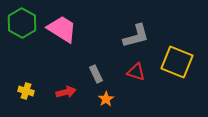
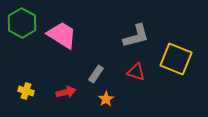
pink trapezoid: moved 6 px down
yellow square: moved 1 px left, 3 px up
gray rectangle: rotated 60 degrees clockwise
